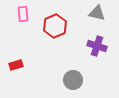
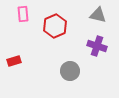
gray triangle: moved 1 px right, 2 px down
red rectangle: moved 2 px left, 4 px up
gray circle: moved 3 px left, 9 px up
